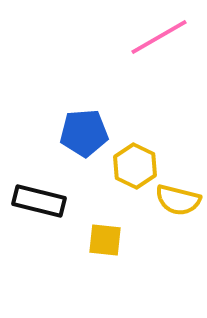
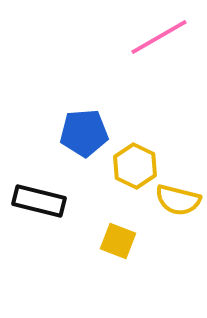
yellow square: moved 13 px right, 1 px down; rotated 15 degrees clockwise
